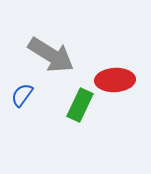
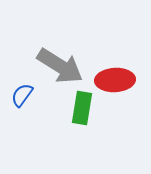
gray arrow: moved 9 px right, 11 px down
green rectangle: moved 2 px right, 3 px down; rotated 16 degrees counterclockwise
